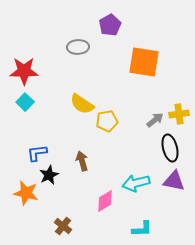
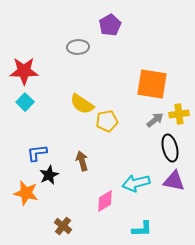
orange square: moved 8 px right, 22 px down
